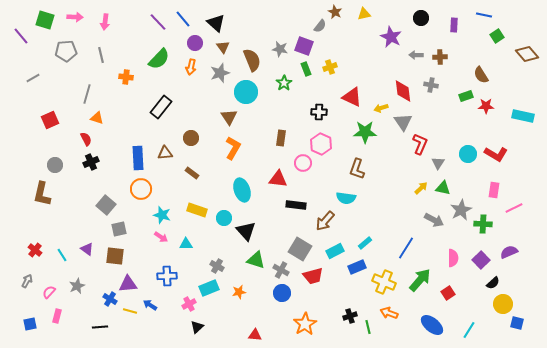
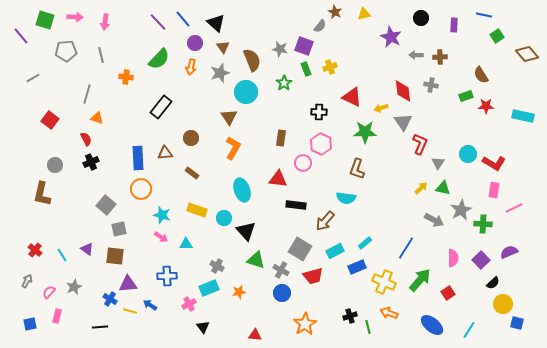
red square at (50, 120): rotated 30 degrees counterclockwise
red L-shape at (496, 154): moved 2 px left, 9 px down
gray star at (77, 286): moved 3 px left, 1 px down
black triangle at (197, 327): moved 6 px right; rotated 24 degrees counterclockwise
